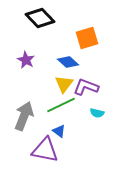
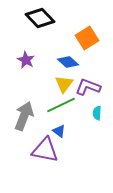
orange square: rotated 15 degrees counterclockwise
purple L-shape: moved 2 px right
cyan semicircle: rotated 80 degrees clockwise
